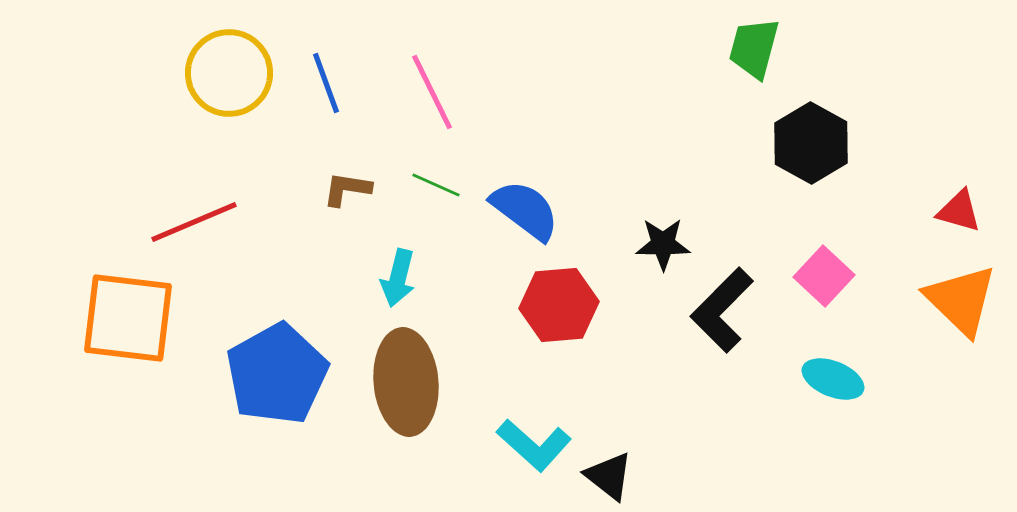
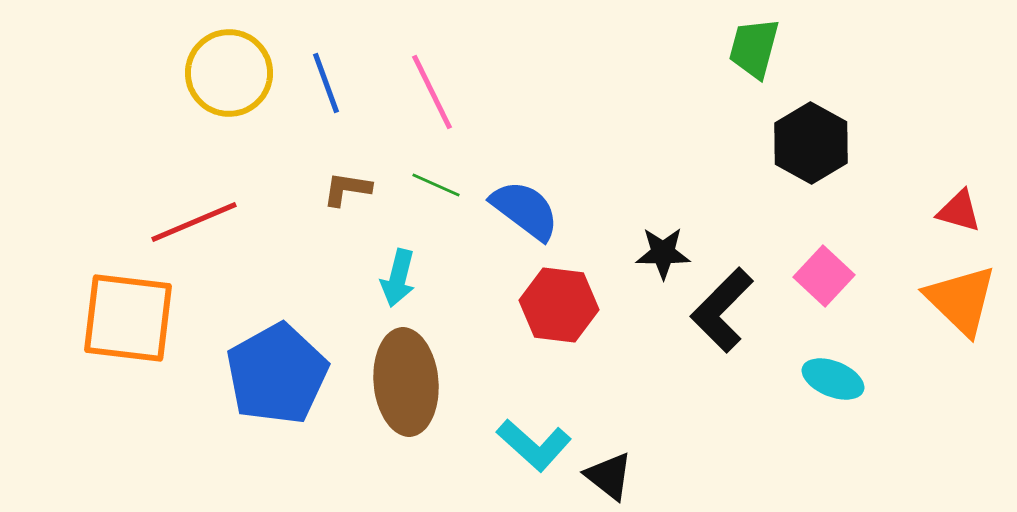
black star: moved 9 px down
red hexagon: rotated 12 degrees clockwise
